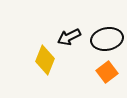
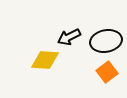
black ellipse: moved 1 px left, 2 px down
yellow diamond: rotated 72 degrees clockwise
